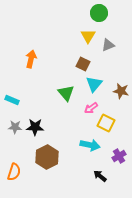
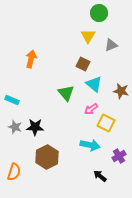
gray triangle: moved 3 px right
cyan triangle: rotated 30 degrees counterclockwise
pink arrow: moved 1 px down
gray star: rotated 16 degrees clockwise
